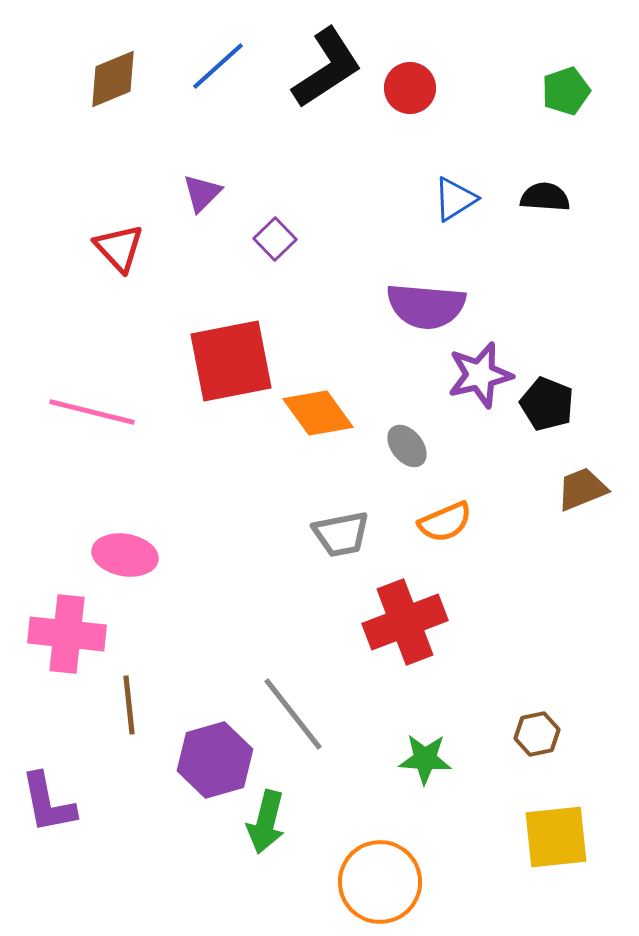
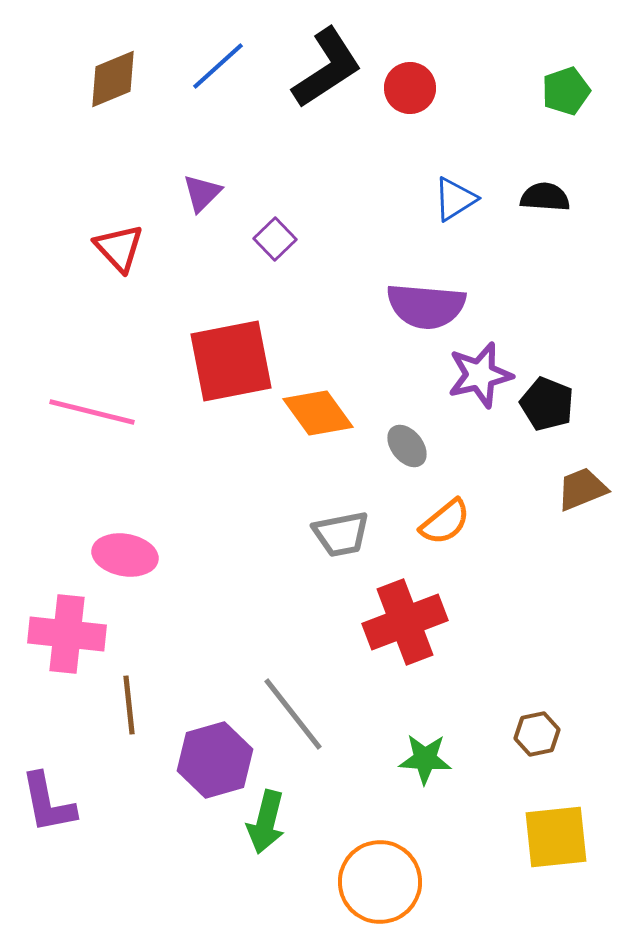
orange semicircle: rotated 16 degrees counterclockwise
